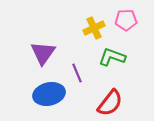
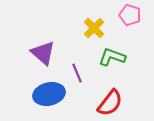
pink pentagon: moved 4 px right, 5 px up; rotated 20 degrees clockwise
yellow cross: rotated 20 degrees counterclockwise
purple triangle: rotated 24 degrees counterclockwise
